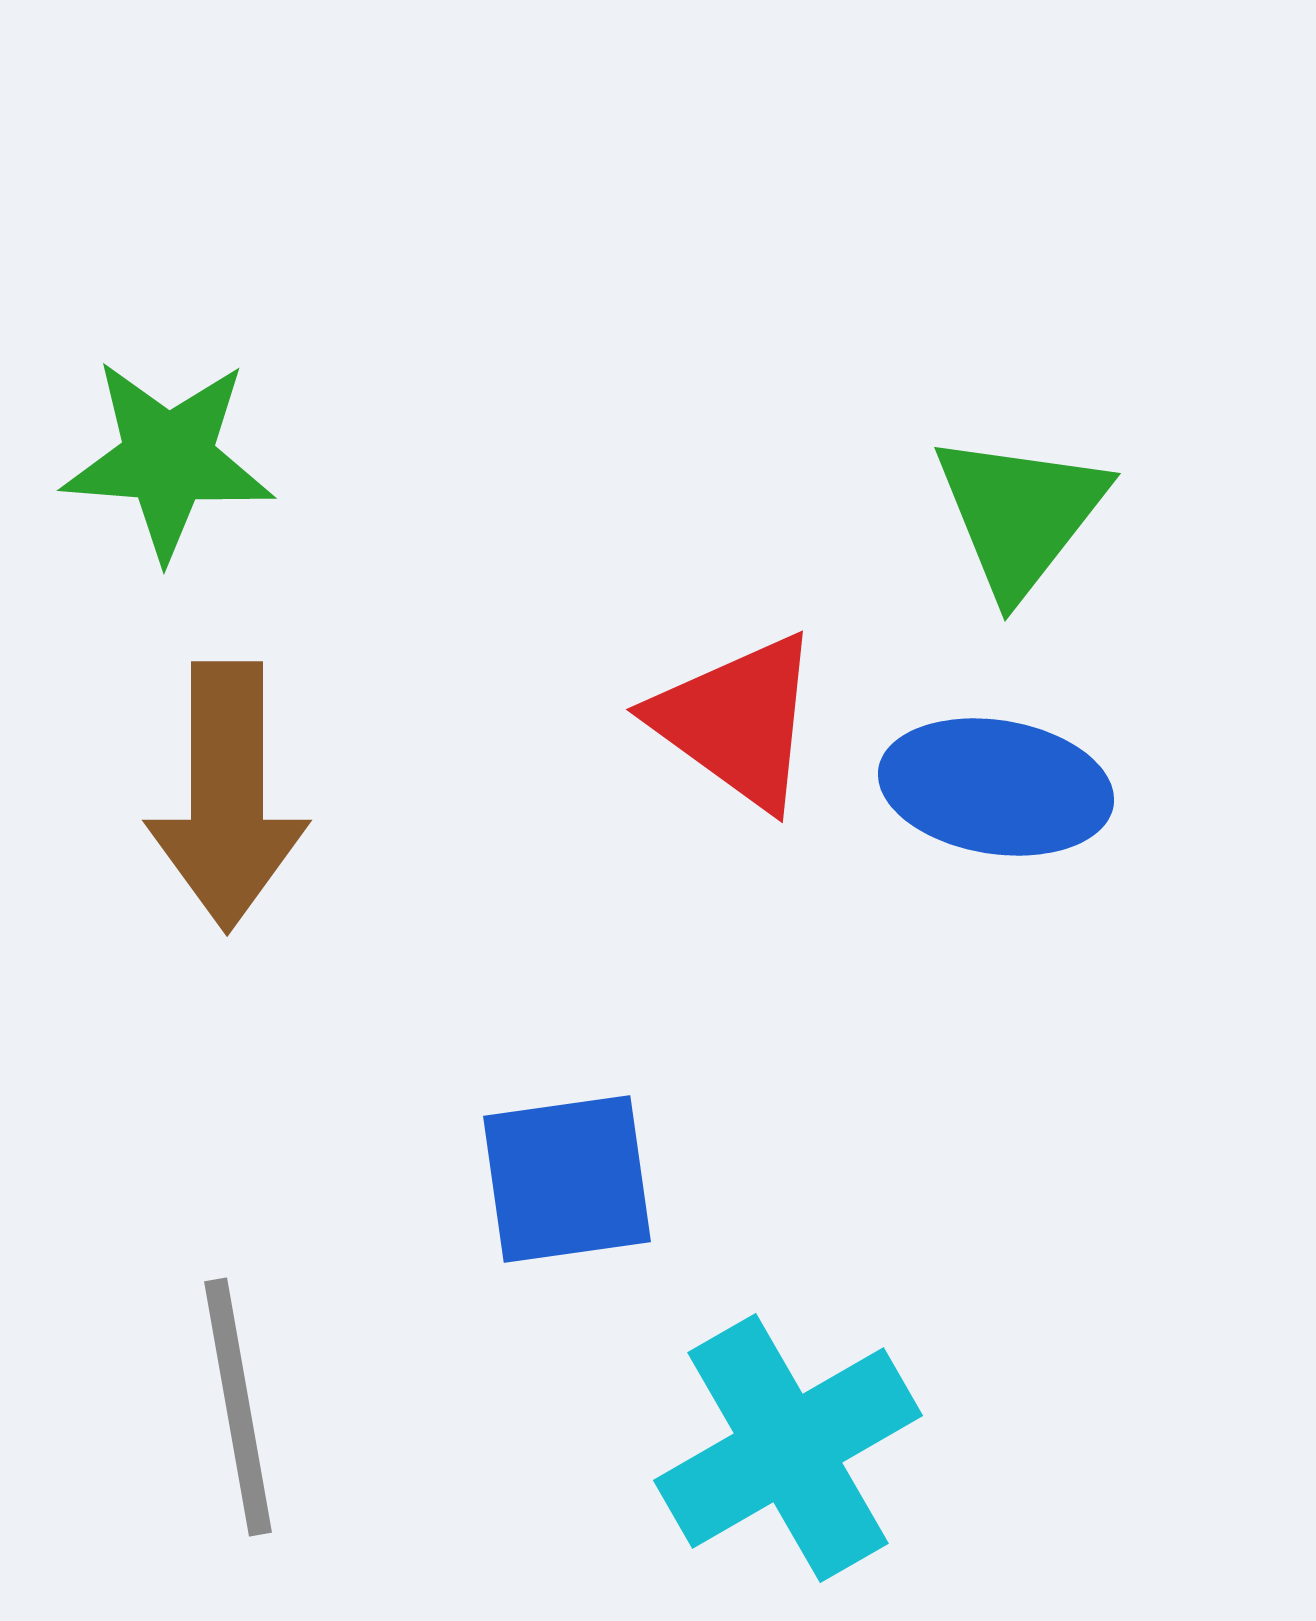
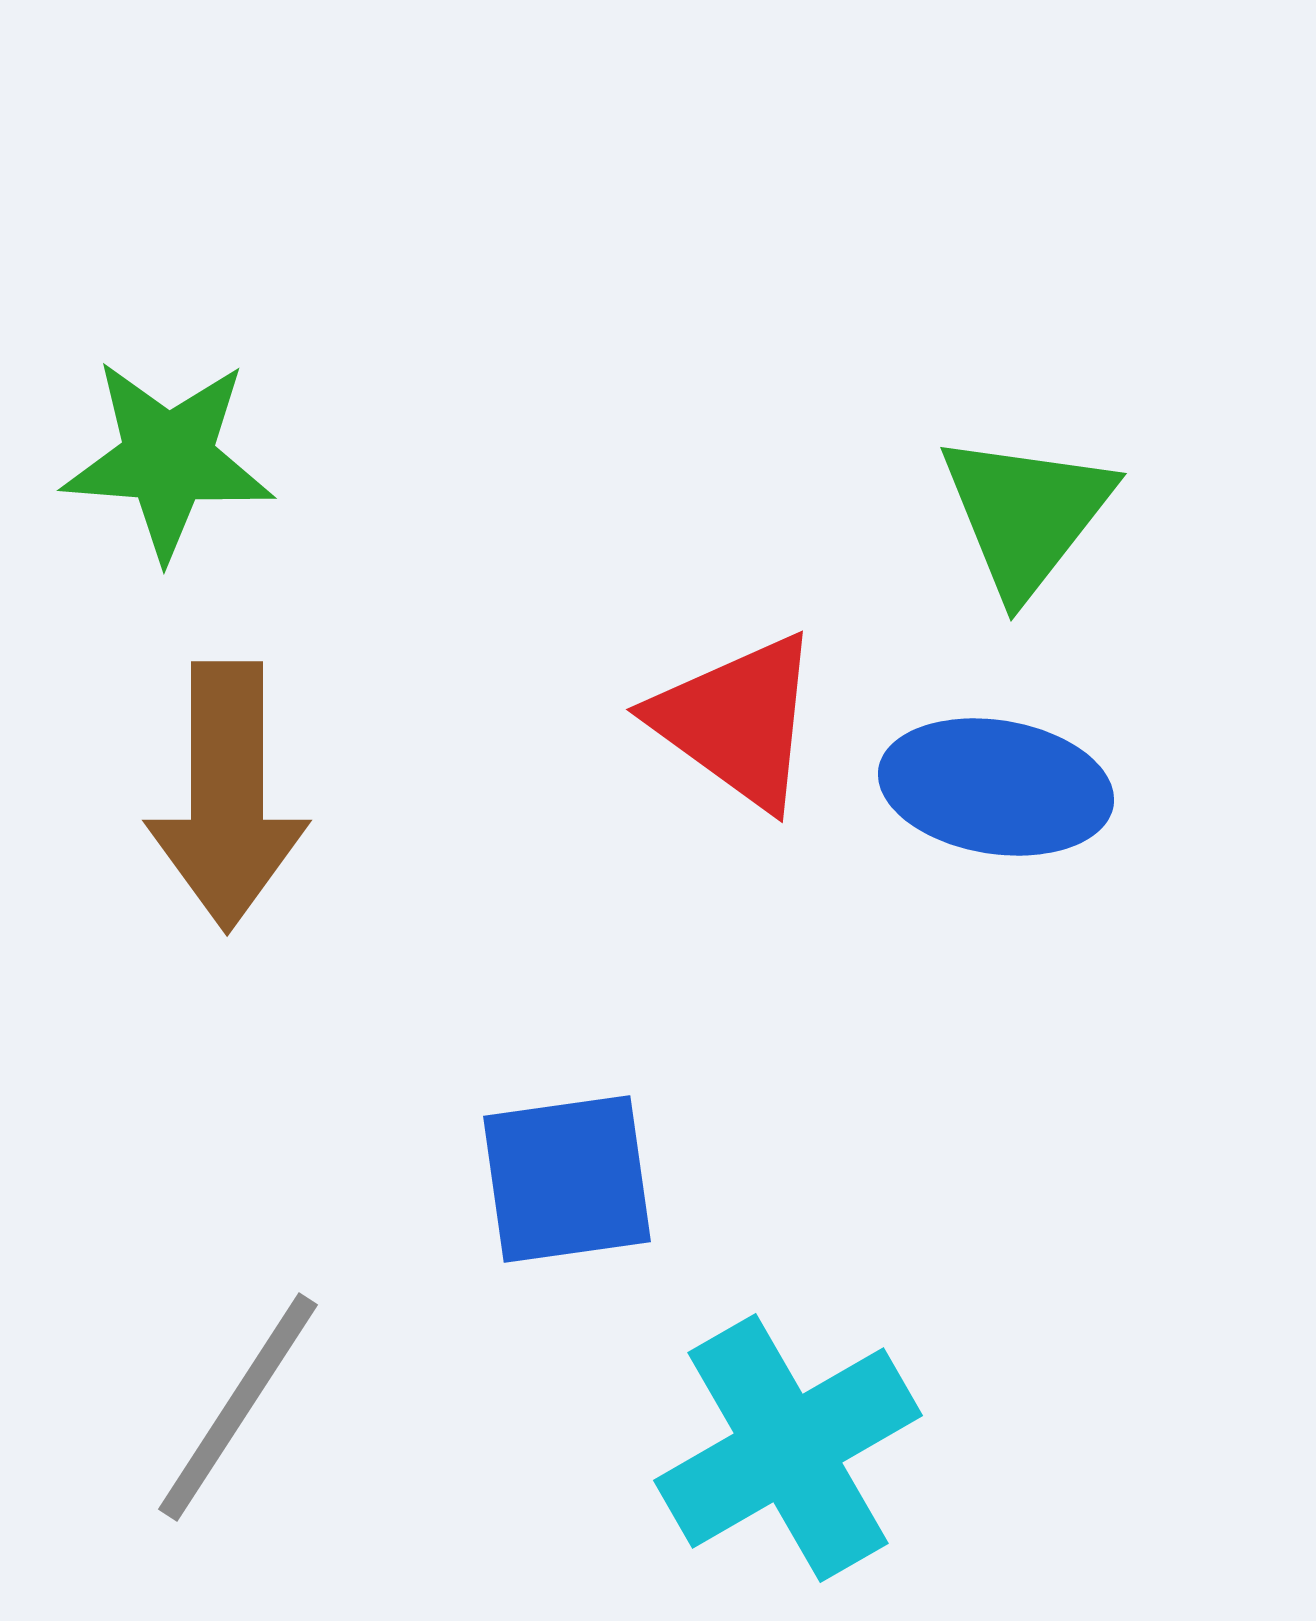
green triangle: moved 6 px right
gray line: rotated 43 degrees clockwise
